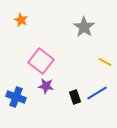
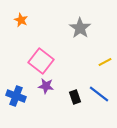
gray star: moved 4 px left, 1 px down
yellow line: rotated 56 degrees counterclockwise
blue line: moved 2 px right, 1 px down; rotated 70 degrees clockwise
blue cross: moved 1 px up
